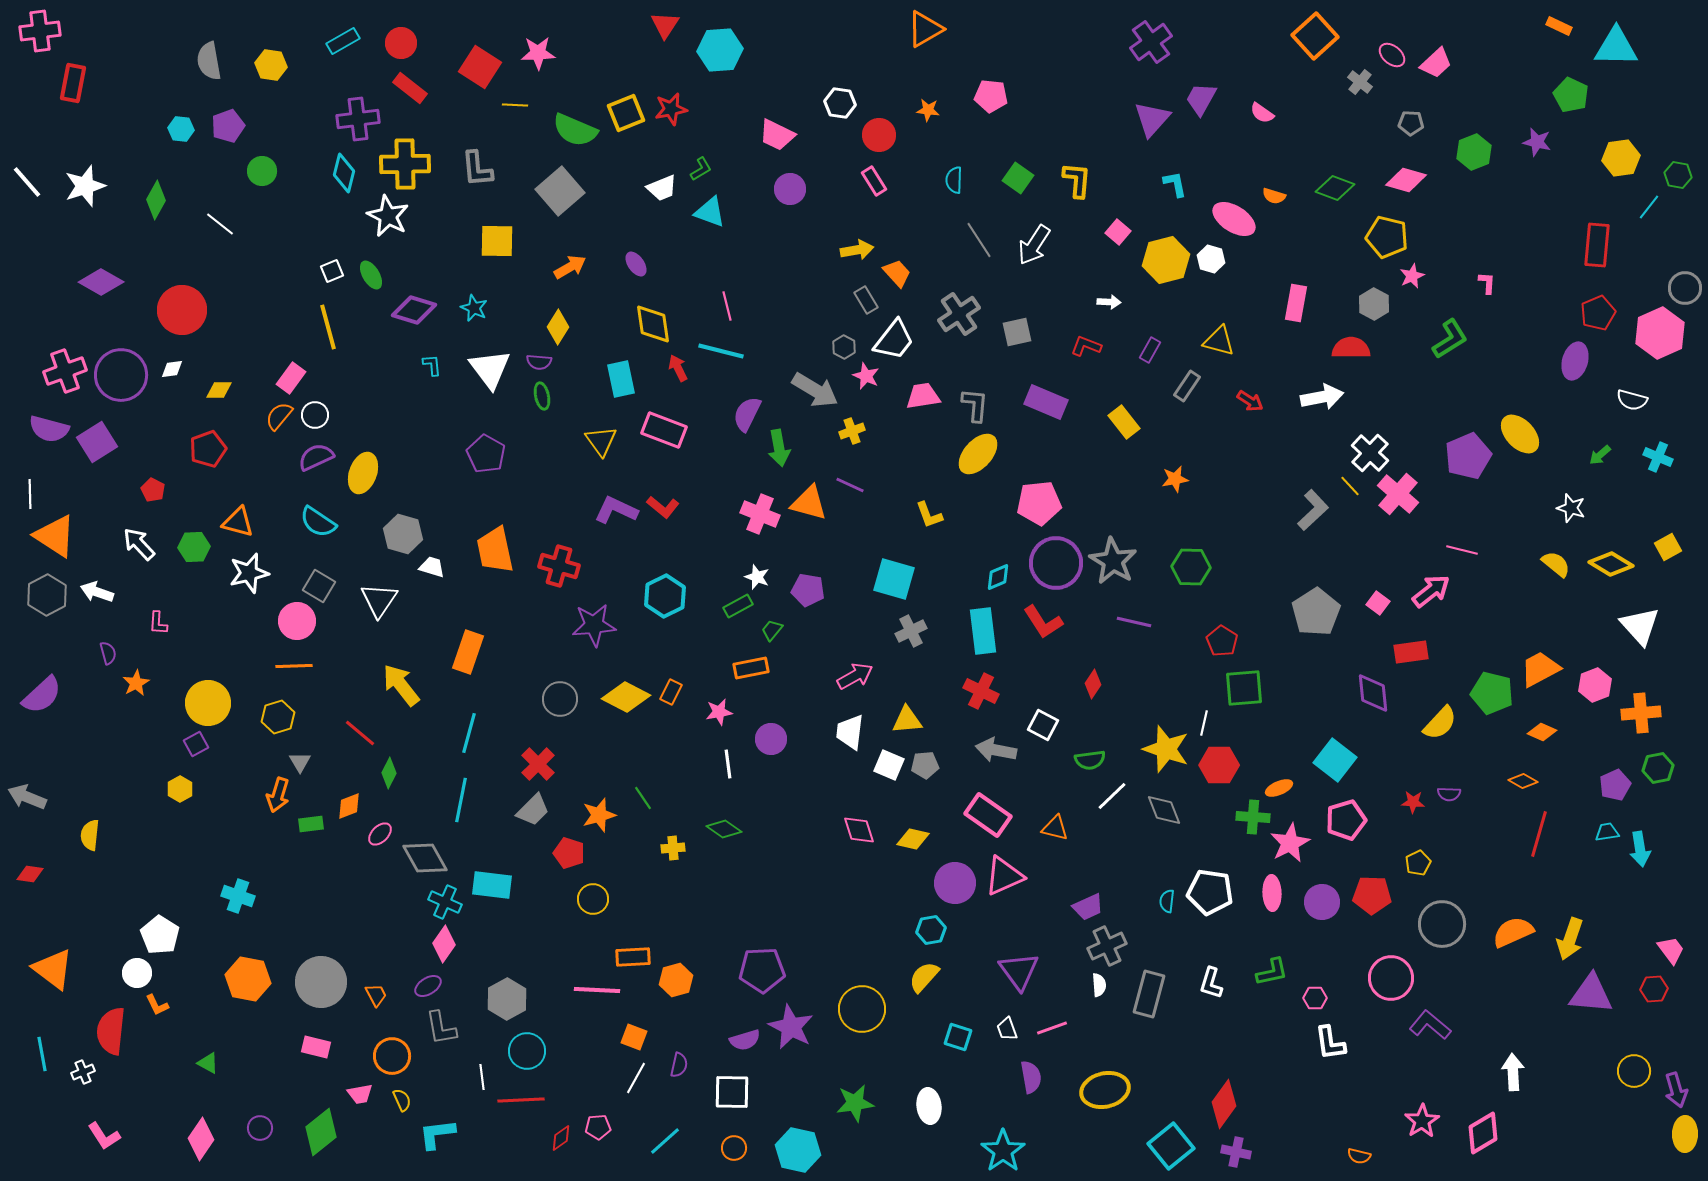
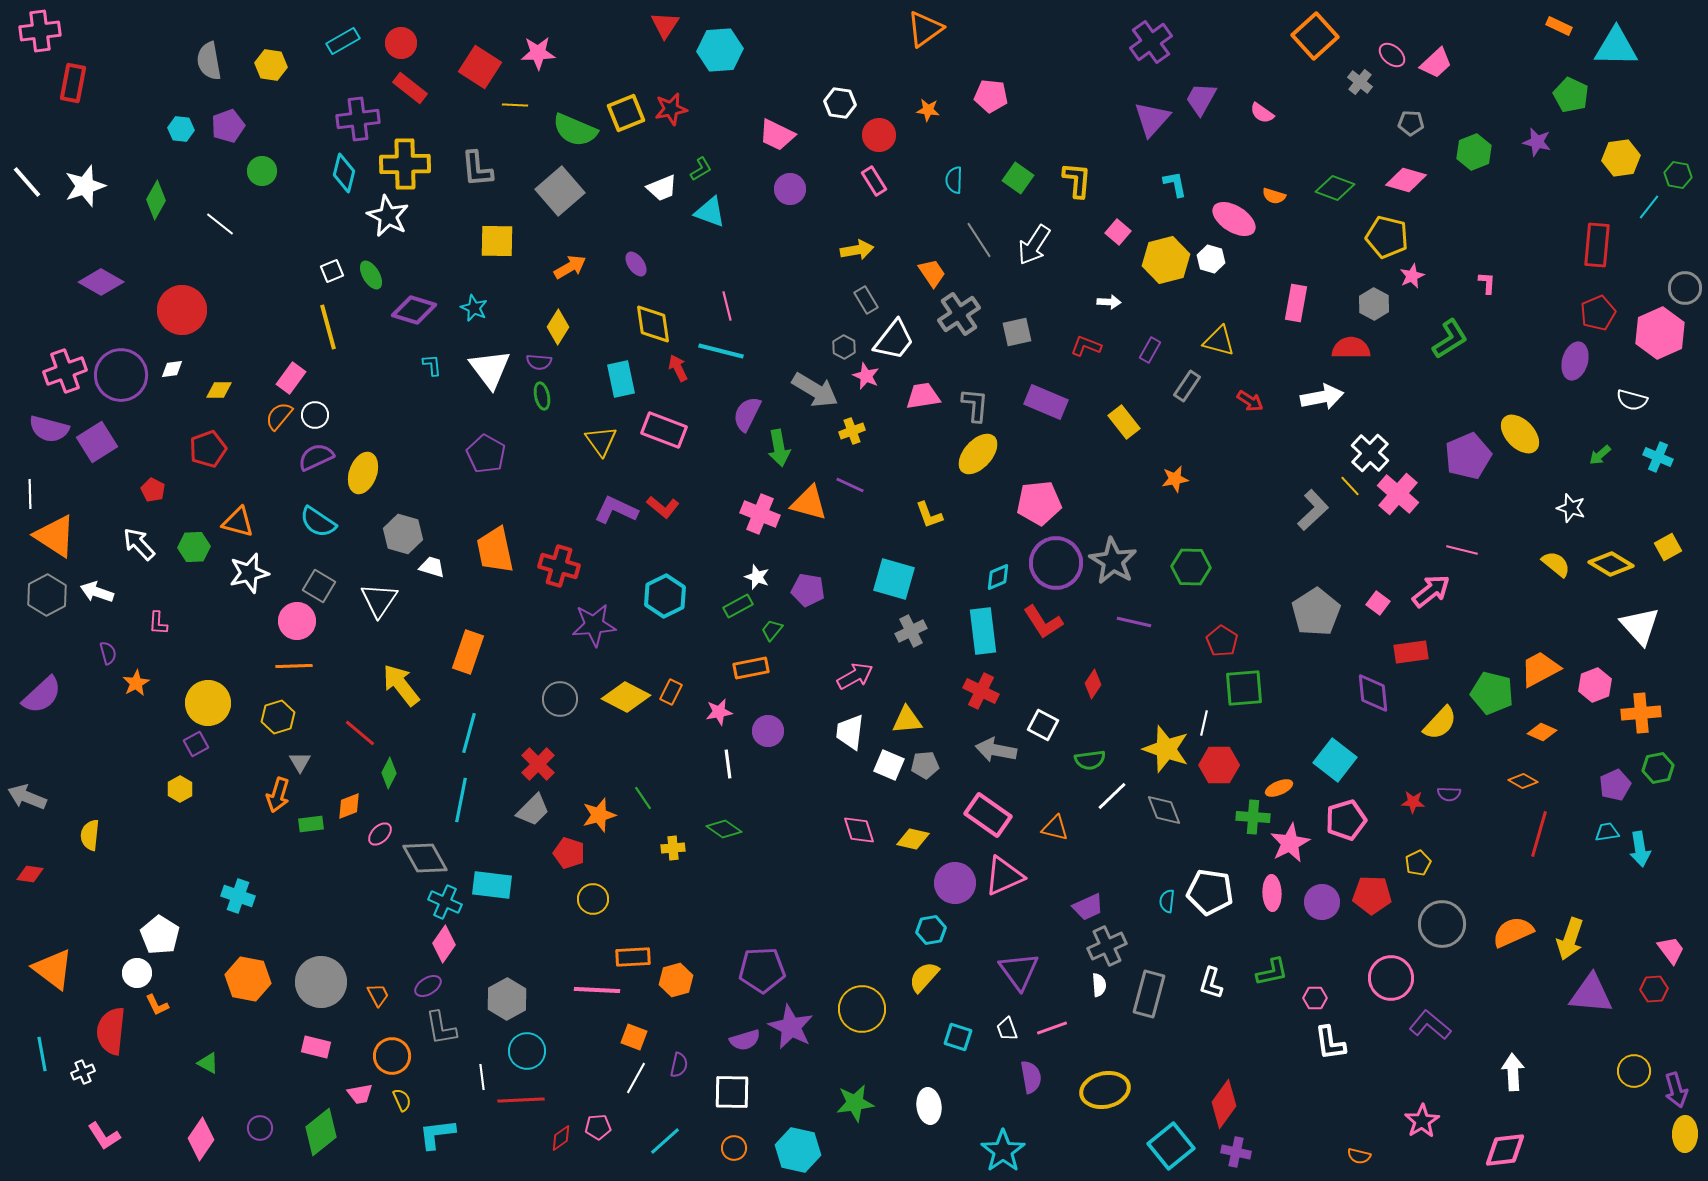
orange triangle at (925, 29): rotated 6 degrees counterclockwise
orange trapezoid at (897, 273): moved 35 px right; rotated 8 degrees clockwise
purple circle at (771, 739): moved 3 px left, 8 px up
orange trapezoid at (376, 995): moved 2 px right
pink diamond at (1483, 1133): moved 22 px right, 17 px down; rotated 24 degrees clockwise
